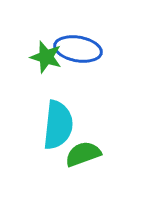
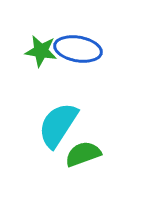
green star: moved 5 px left, 6 px up; rotated 8 degrees counterclockwise
cyan semicircle: rotated 153 degrees counterclockwise
